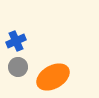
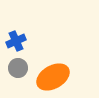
gray circle: moved 1 px down
